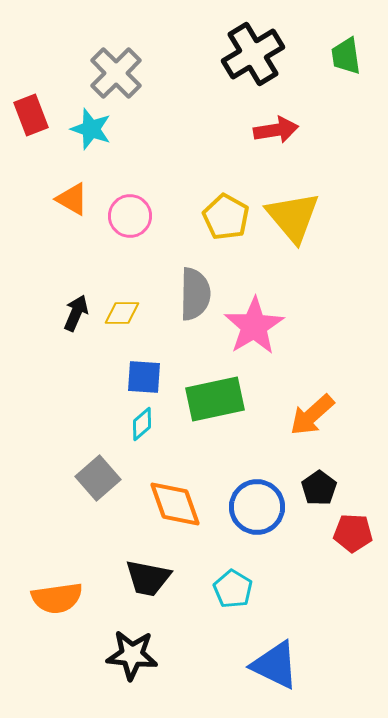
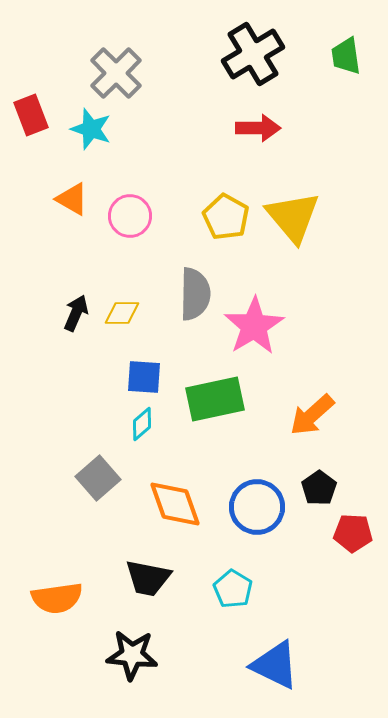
red arrow: moved 18 px left, 2 px up; rotated 9 degrees clockwise
